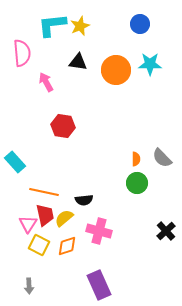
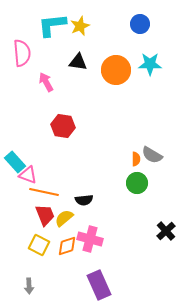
gray semicircle: moved 10 px left, 3 px up; rotated 15 degrees counterclockwise
red trapezoid: rotated 10 degrees counterclockwise
pink triangle: moved 49 px up; rotated 42 degrees counterclockwise
pink cross: moved 9 px left, 8 px down
